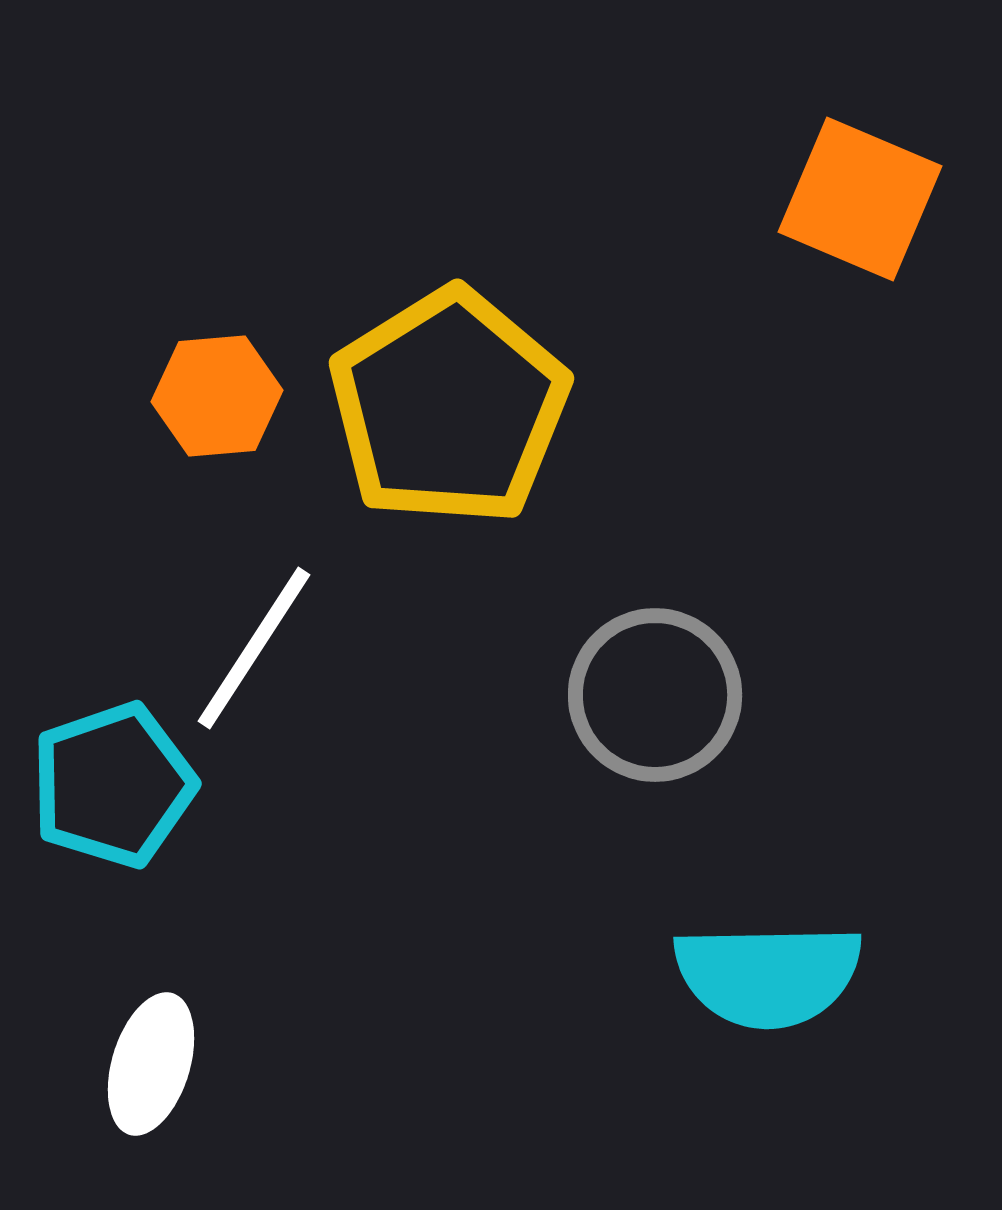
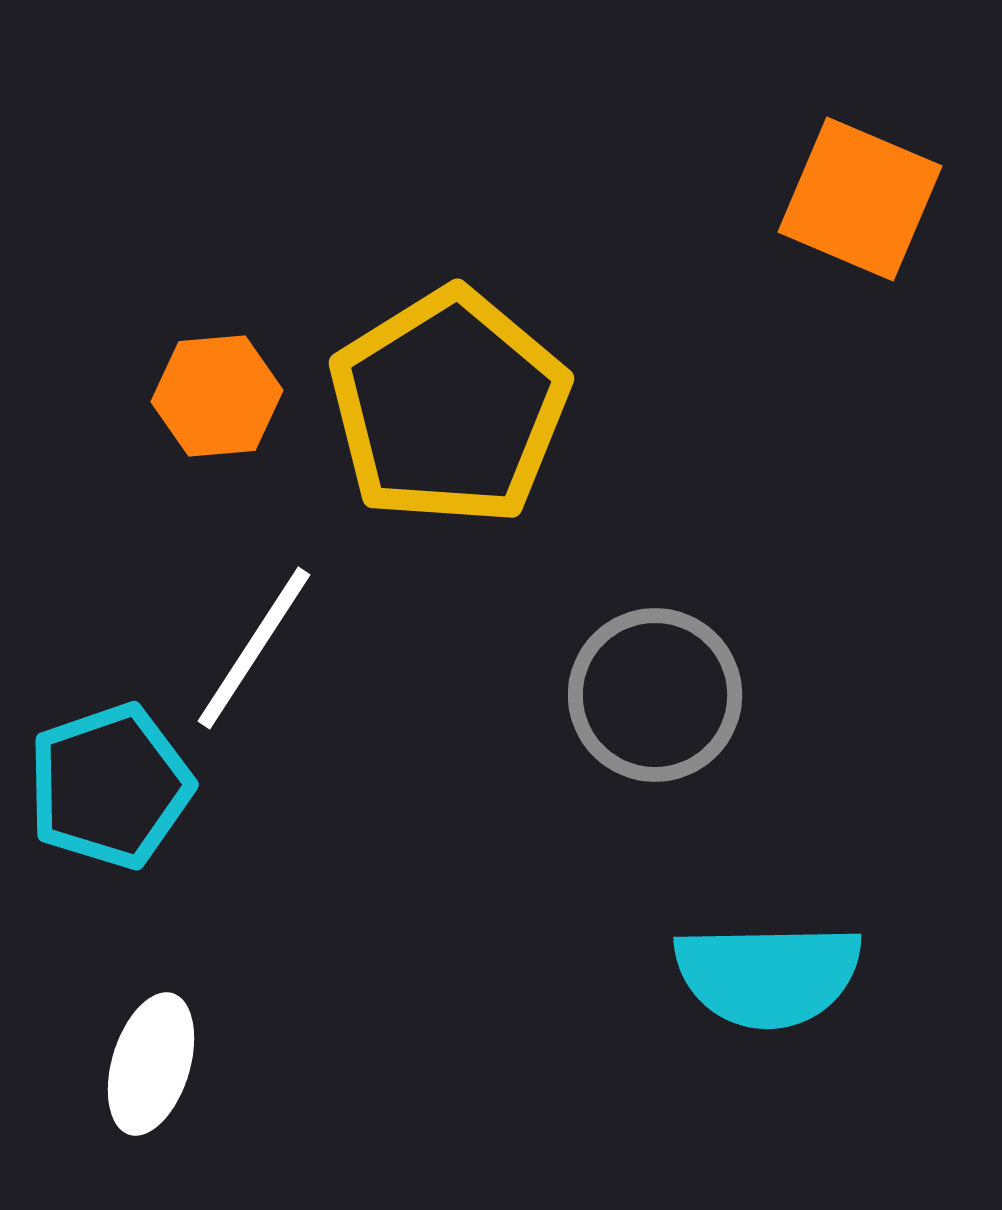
cyan pentagon: moved 3 px left, 1 px down
